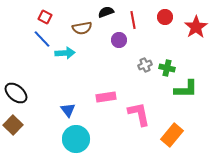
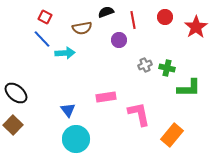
green L-shape: moved 3 px right, 1 px up
